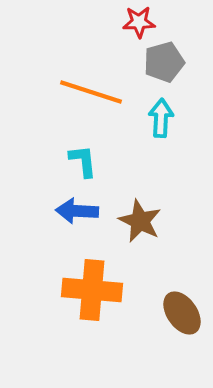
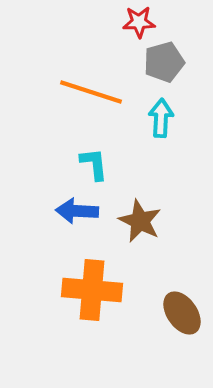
cyan L-shape: moved 11 px right, 3 px down
